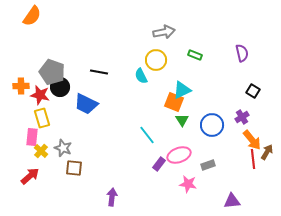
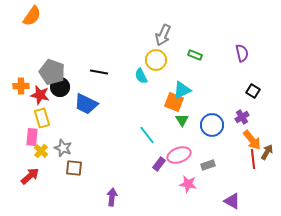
gray arrow: moved 1 px left, 3 px down; rotated 125 degrees clockwise
purple triangle: rotated 36 degrees clockwise
